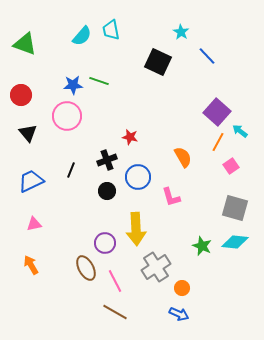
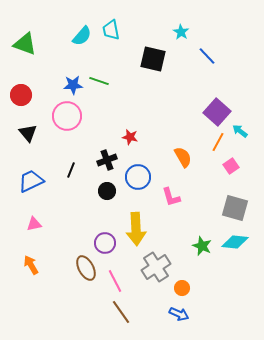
black square: moved 5 px left, 3 px up; rotated 12 degrees counterclockwise
brown line: moved 6 px right; rotated 25 degrees clockwise
